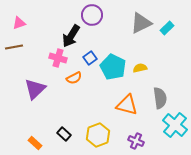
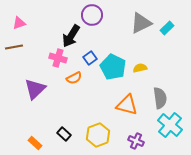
cyan cross: moved 5 px left
